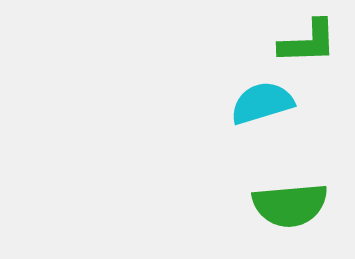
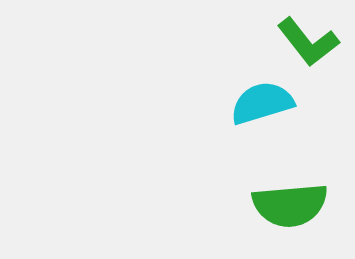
green L-shape: rotated 54 degrees clockwise
